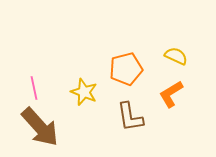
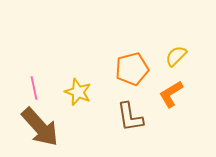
yellow semicircle: rotated 70 degrees counterclockwise
orange pentagon: moved 6 px right
yellow star: moved 6 px left
